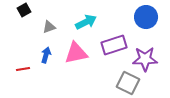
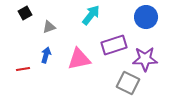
black square: moved 1 px right, 3 px down
cyan arrow: moved 5 px right, 7 px up; rotated 25 degrees counterclockwise
pink triangle: moved 3 px right, 6 px down
